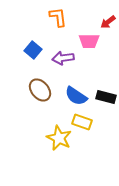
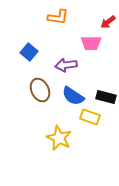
orange L-shape: rotated 105 degrees clockwise
pink trapezoid: moved 2 px right, 2 px down
blue square: moved 4 px left, 2 px down
purple arrow: moved 3 px right, 7 px down
brown ellipse: rotated 15 degrees clockwise
blue semicircle: moved 3 px left
yellow rectangle: moved 8 px right, 5 px up
